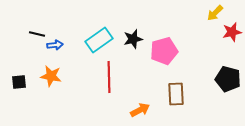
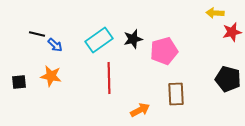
yellow arrow: rotated 48 degrees clockwise
blue arrow: rotated 49 degrees clockwise
red line: moved 1 px down
